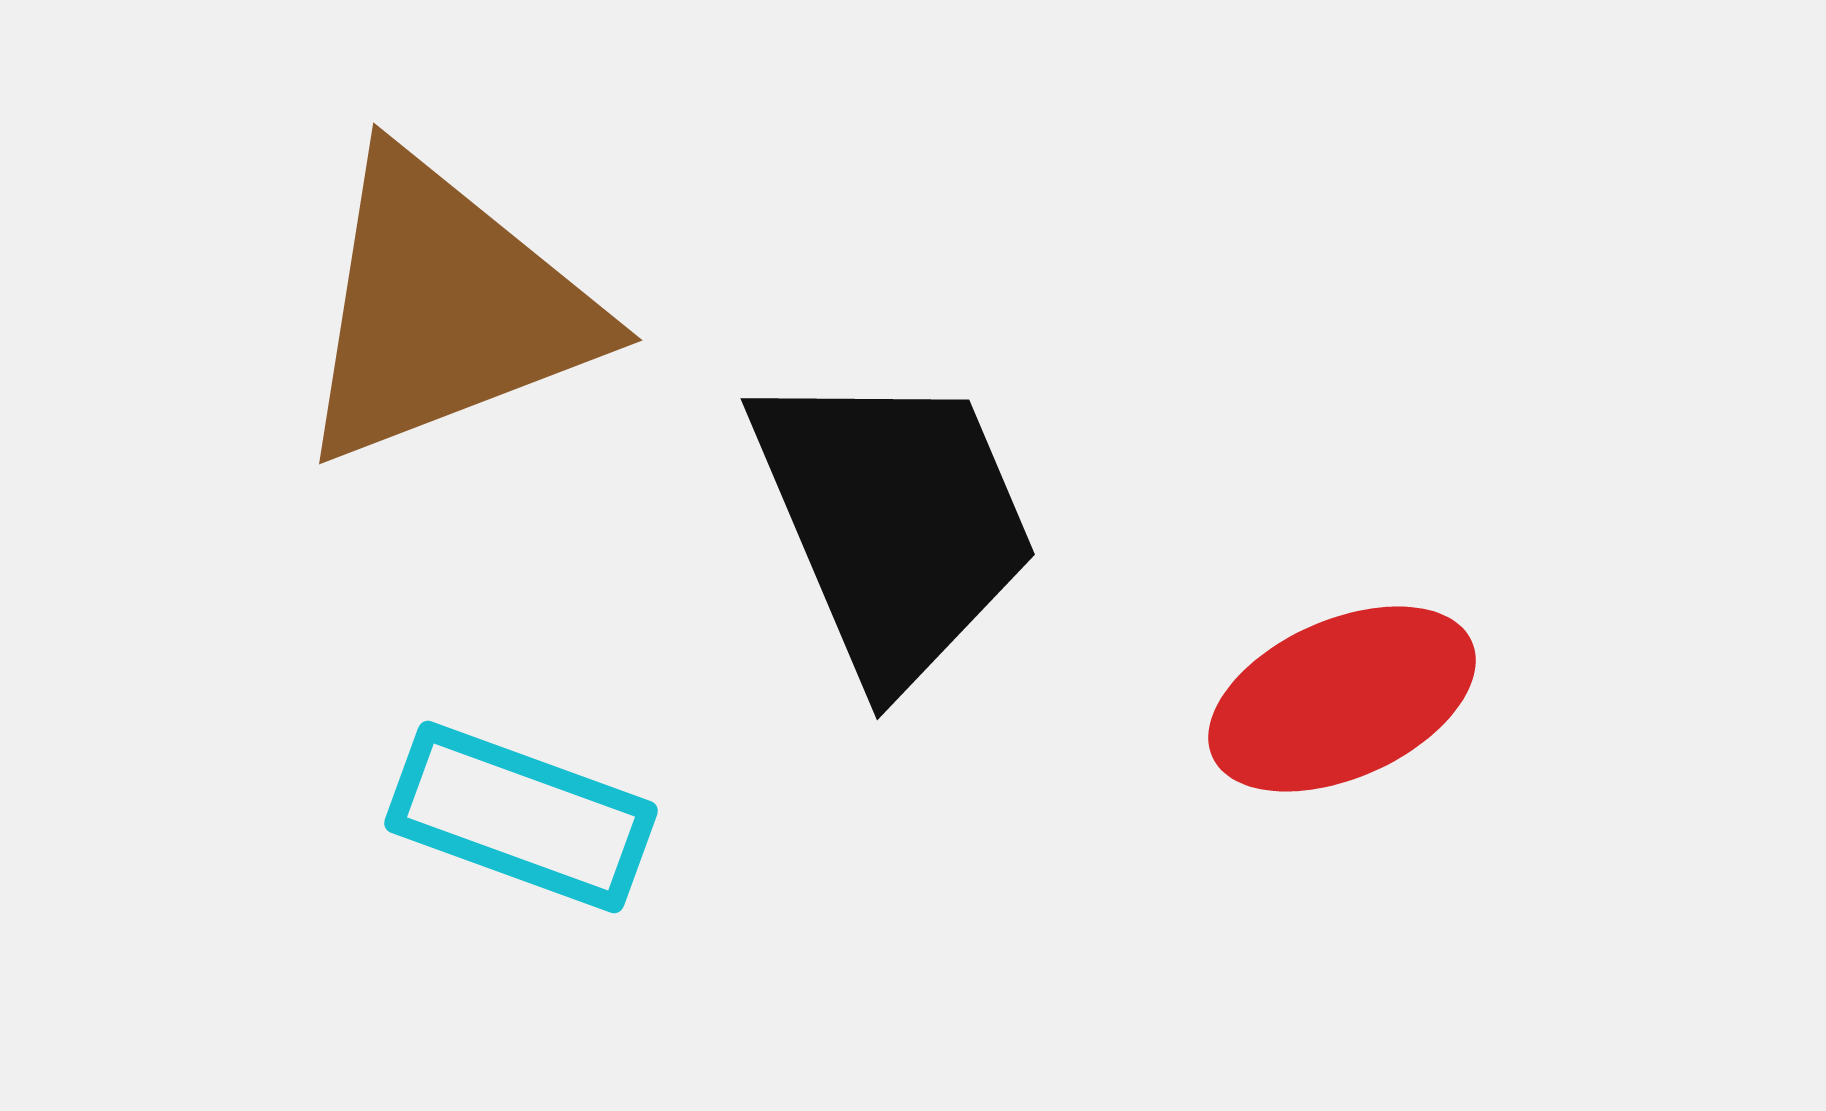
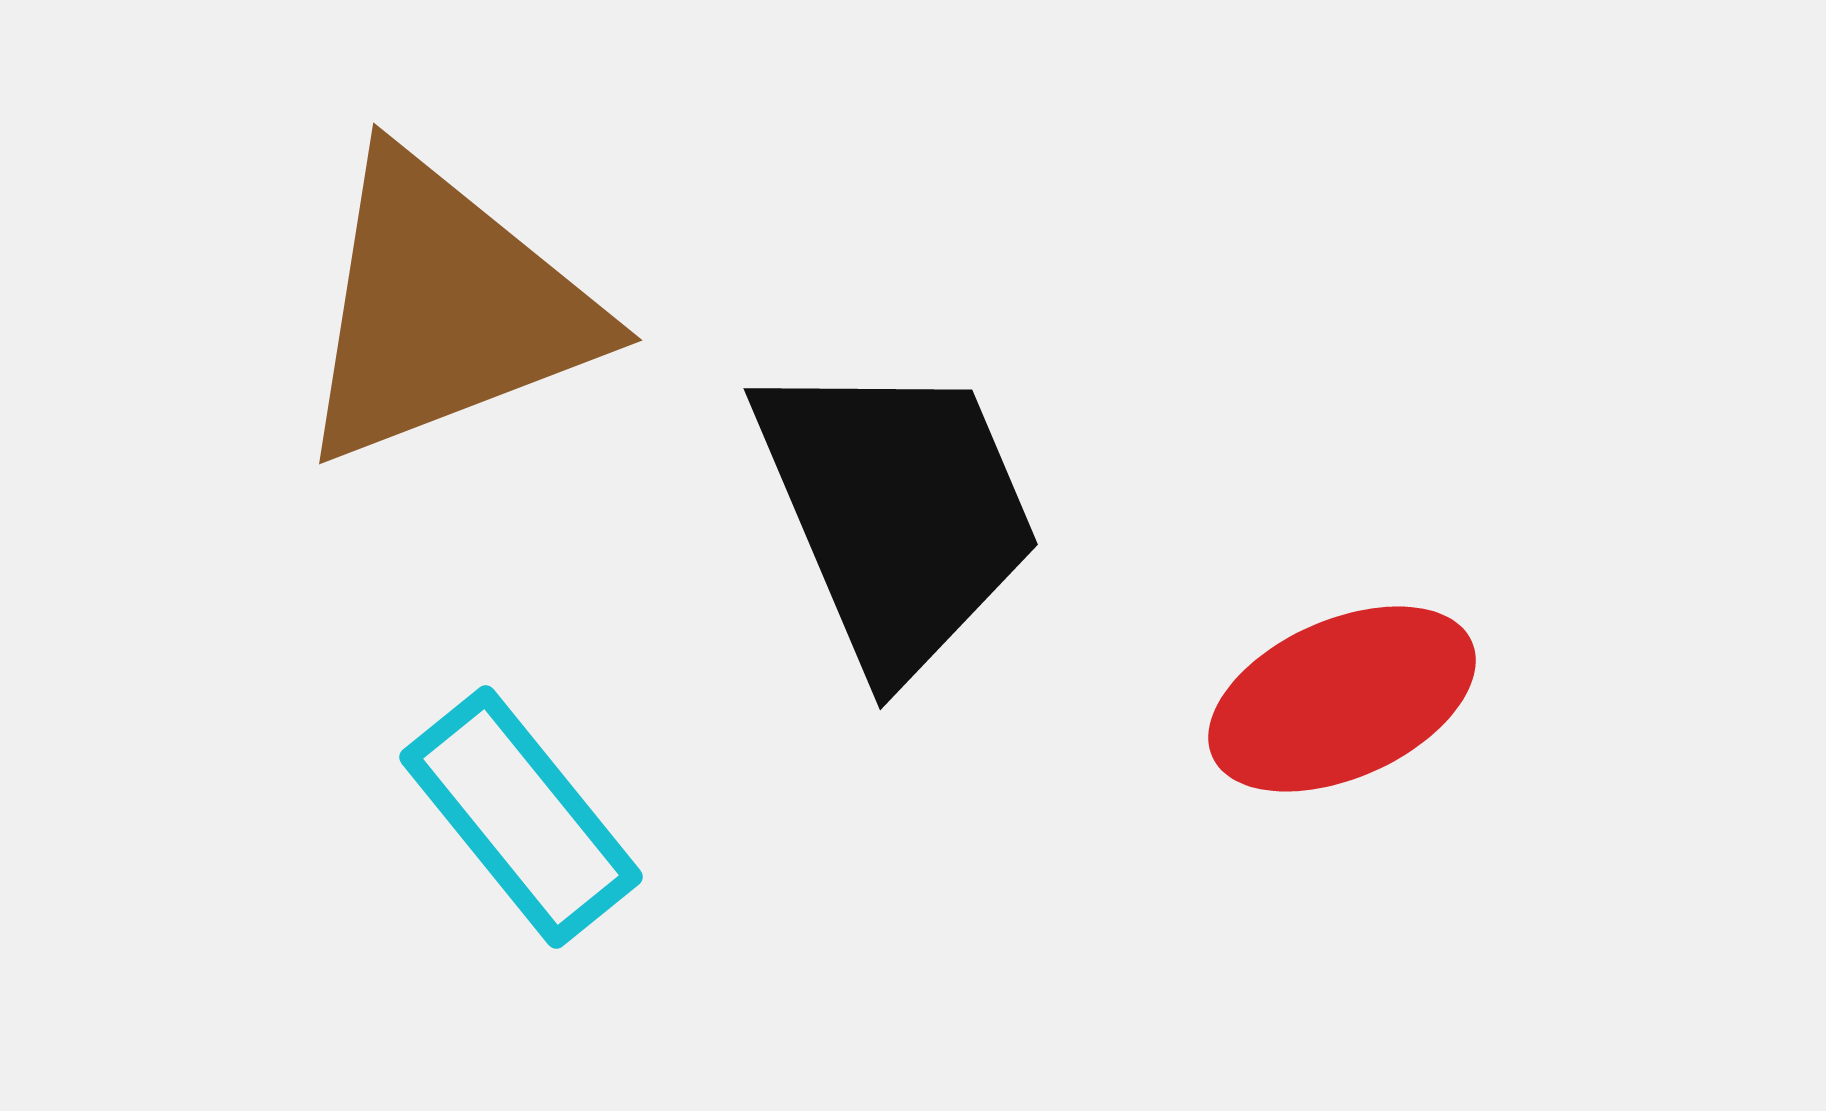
black trapezoid: moved 3 px right, 10 px up
cyan rectangle: rotated 31 degrees clockwise
